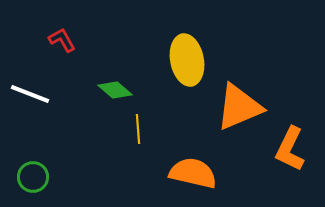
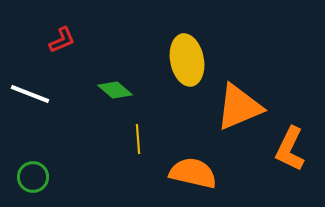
red L-shape: rotated 96 degrees clockwise
yellow line: moved 10 px down
